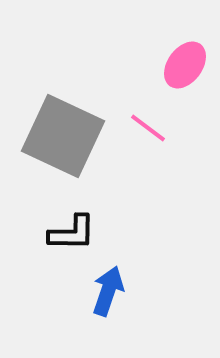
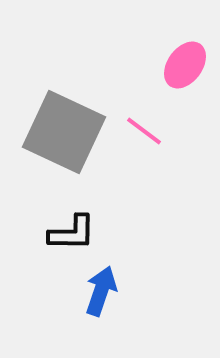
pink line: moved 4 px left, 3 px down
gray square: moved 1 px right, 4 px up
blue arrow: moved 7 px left
